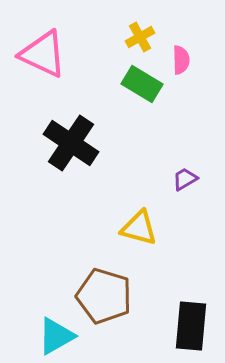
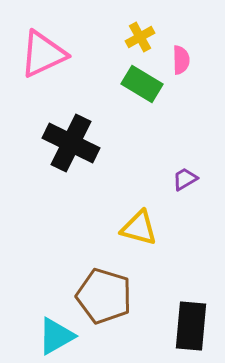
pink triangle: rotated 50 degrees counterclockwise
black cross: rotated 8 degrees counterclockwise
